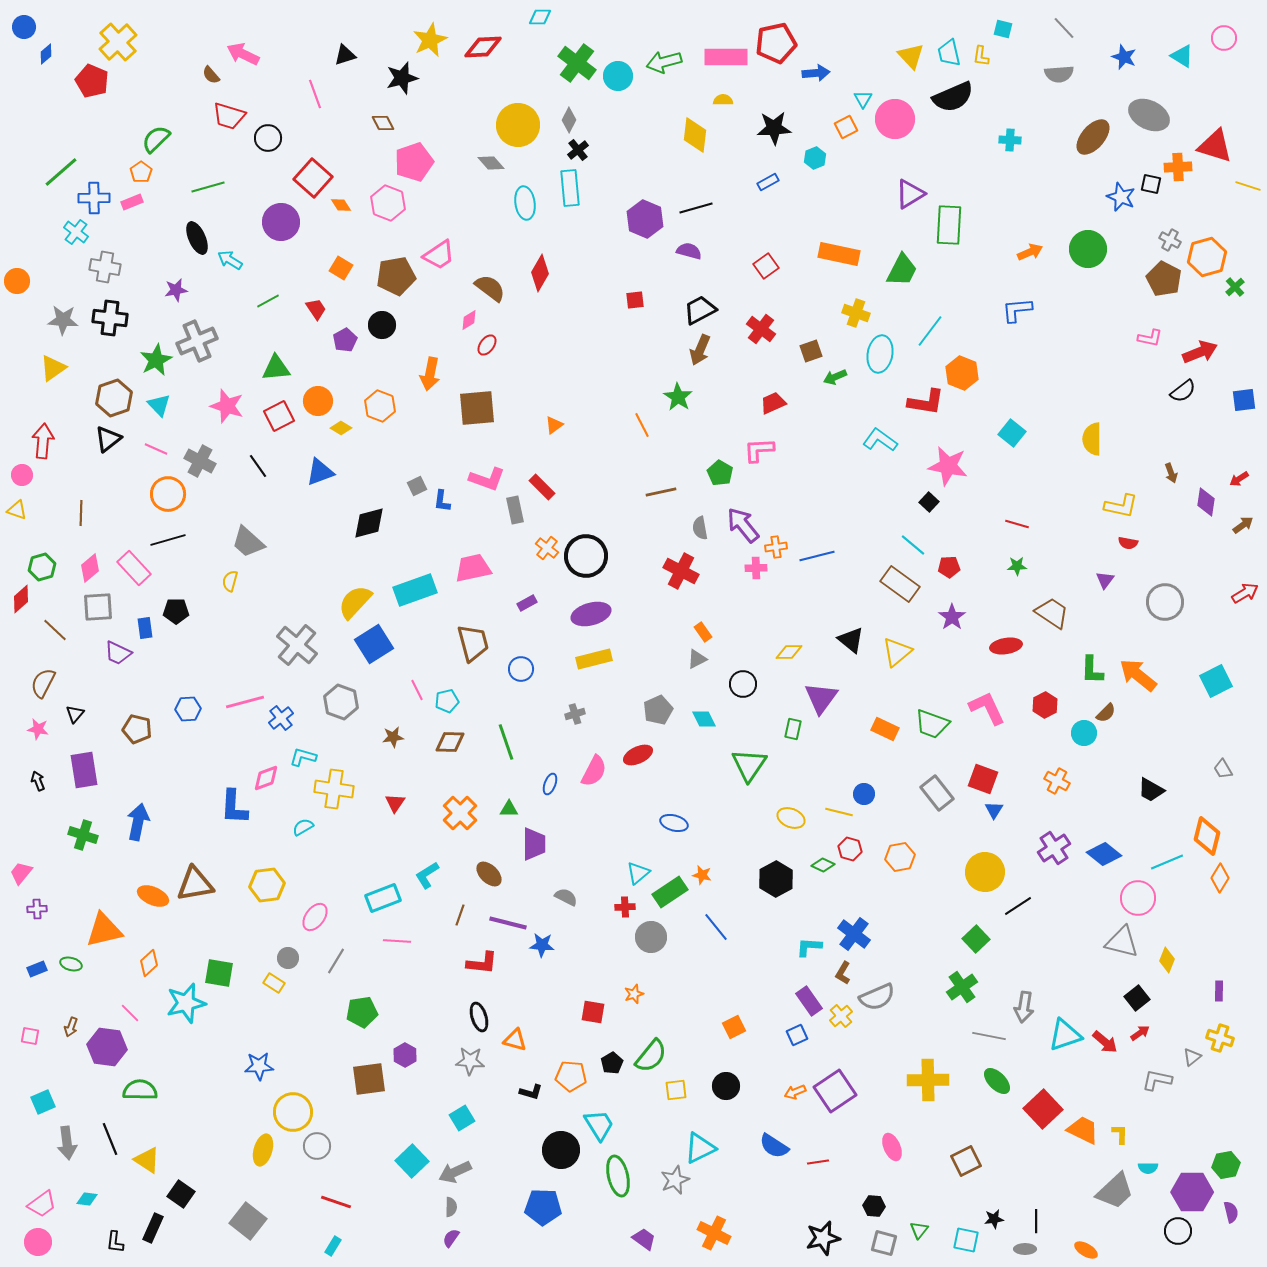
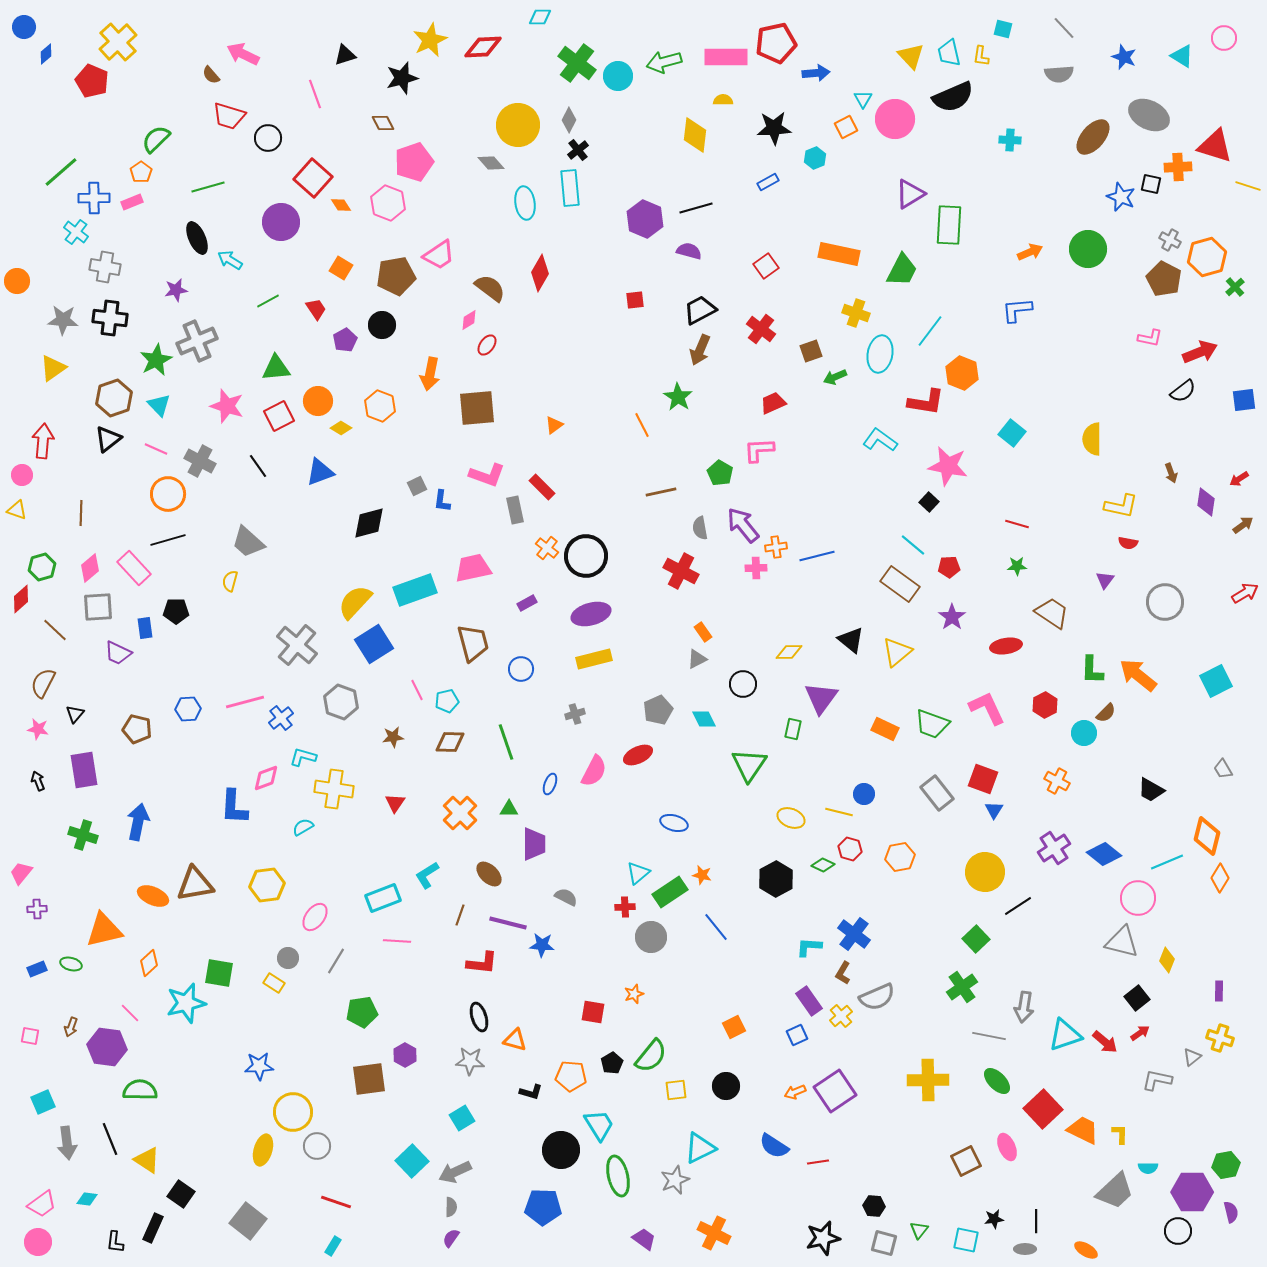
pink L-shape at (487, 479): moved 4 px up
pink ellipse at (892, 1147): moved 115 px right
